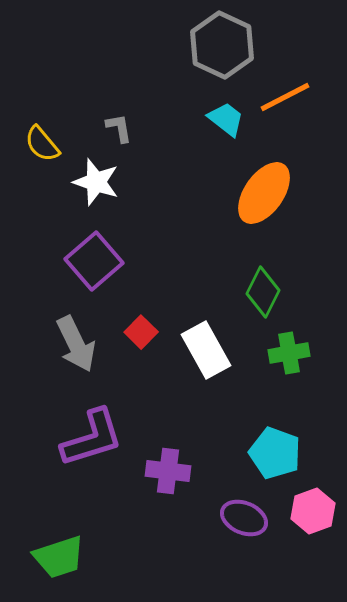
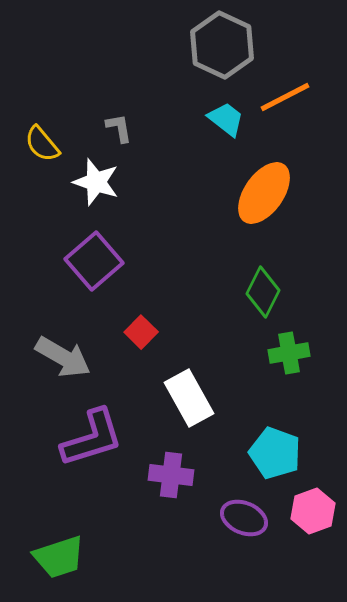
gray arrow: moved 13 px left, 13 px down; rotated 34 degrees counterclockwise
white rectangle: moved 17 px left, 48 px down
purple cross: moved 3 px right, 4 px down
